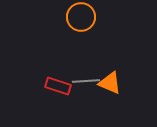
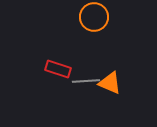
orange circle: moved 13 px right
red rectangle: moved 17 px up
